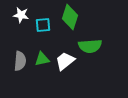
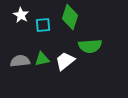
white star: rotated 21 degrees clockwise
gray semicircle: rotated 102 degrees counterclockwise
